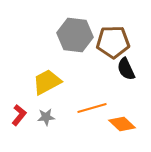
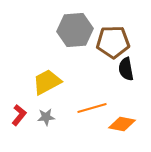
gray hexagon: moved 5 px up; rotated 12 degrees counterclockwise
black semicircle: rotated 15 degrees clockwise
orange diamond: rotated 32 degrees counterclockwise
